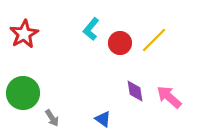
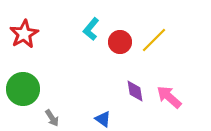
red circle: moved 1 px up
green circle: moved 4 px up
